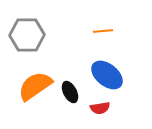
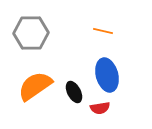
orange line: rotated 18 degrees clockwise
gray hexagon: moved 4 px right, 2 px up
blue ellipse: rotated 36 degrees clockwise
black ellipse: moved 4 px right
